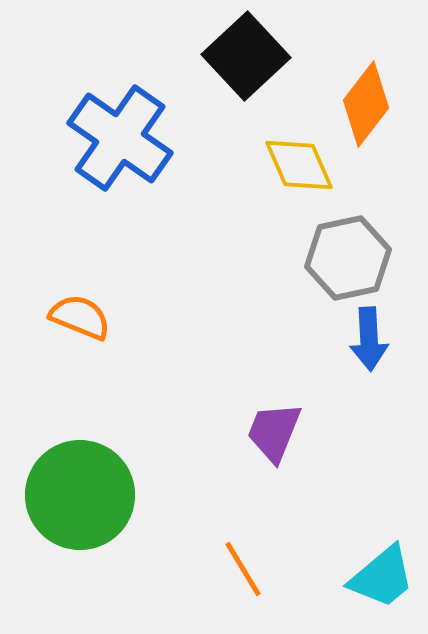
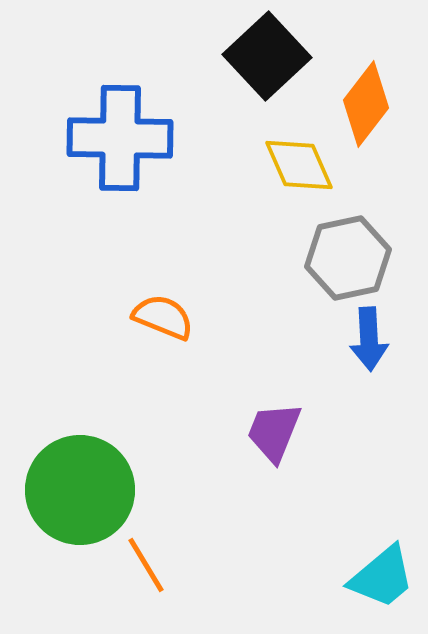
black square: moved 21 px right
blue cross: rotated 34 degrees counterclockwise
orange semicircle: moved 83 px right
green circle: moved 5 px up
orange line: moved 97 px left, 4 px up
